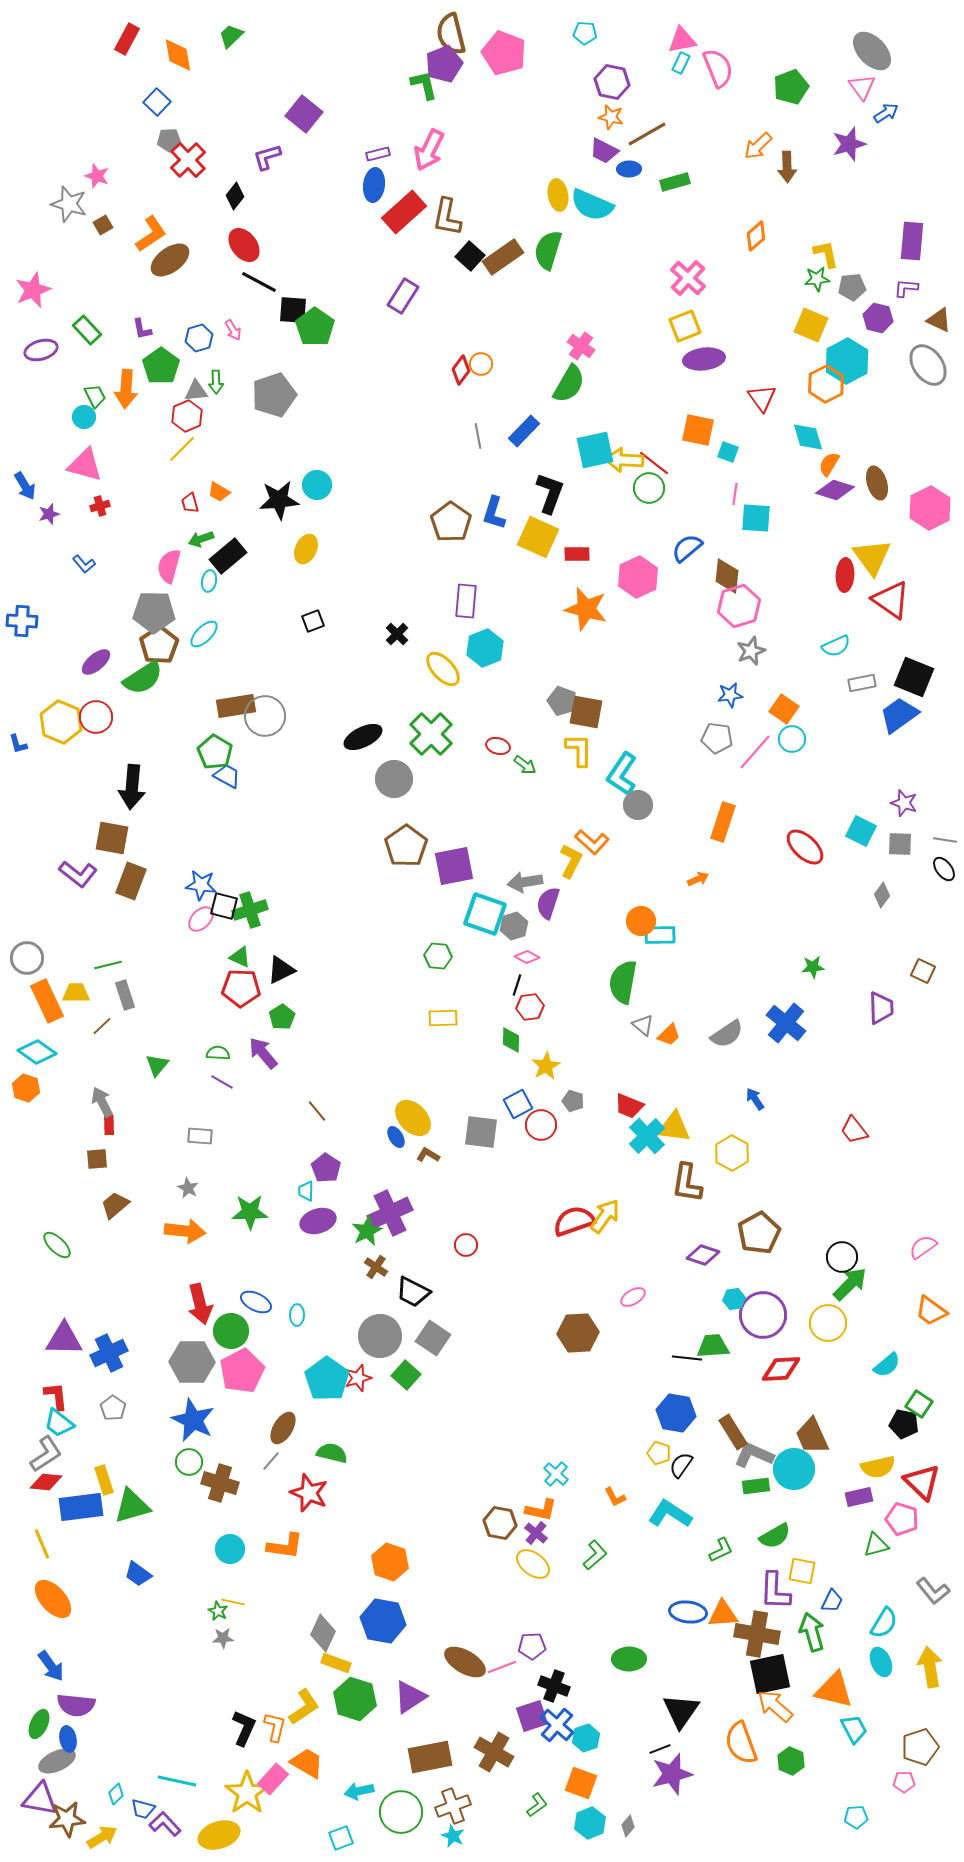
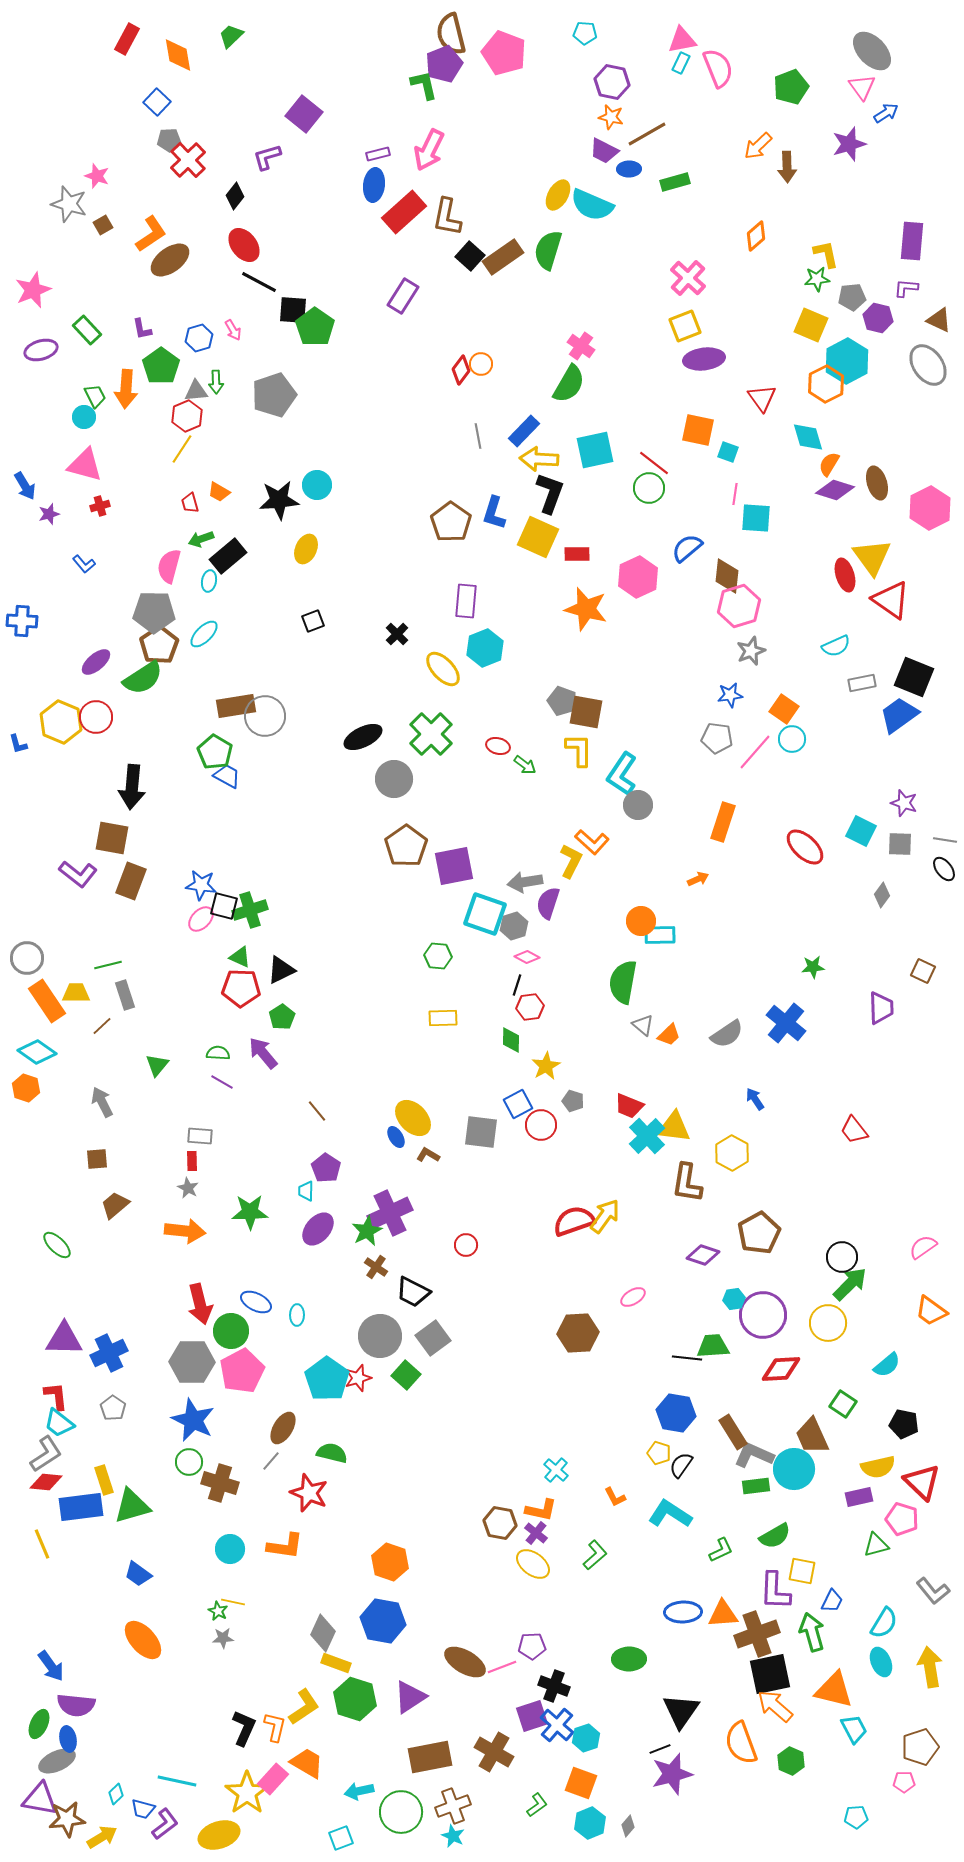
yellow ellipse at (558, 195): rotated 40 degrees clockwise
gray pentagon at (852, 287): moved 10 px down
yellow line at (182, 449): rotated 12 degrees counterclockwise
yellow arrow at (624, 460): moved 85 px left, 1 px up
red ellipse at (845, 575): rotated 20 degrees counterclockwise
orange rectangle at (47, 1001): rotated 9 degrees counterclockwise
red rectangle at (109, 1125): moved 83 px right, 36 px down
purple ellipse at (318, 1221): moved 8 px down; rotated 32 degrees counterclockwise
gray square at (433, 1338): rotated 20 degrees clockwise
green square at (919, 1404): moved 76 px left
cyan cross at (556, 1474): moved 4 px up
orange ellipse at (53, 1599): moved 90 px right, 41 px down
blue ellipse at (688, 1612): moved 5 px left; rotated 9 degrees counterclockwise
brown cross at (757, 1634): rotated 30 degrees counterclockwise
purple L-shape at (165, 1824): rotated 96 degrees clockwise
